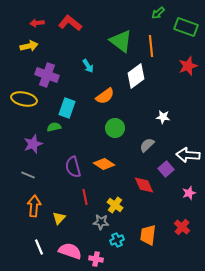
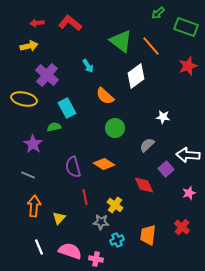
orange line: rotated 35 degrees counterclockwise
purple cross: rotated 20 degrees clockwise
orange semicircle: rotated 78 degrees clockwise
cyan rectangle: rotated 48 degrees counterclockwise
purple star: rotated 18 degrees counterclockwise
